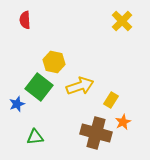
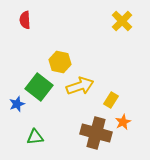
yellow hexagon: moved 6 px right
